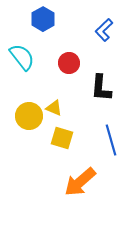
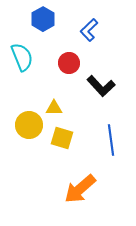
blue L-shape: moved 15 px left
cyan semicircle: rotated 16 degrees clockwise
black L-shape: moved 2 px up; rotated 48 degrees counterclockwise
yellow triangle: rotated 24 degrees counterclockwise
yellow circle: moved 9 px down
blue line: rotated 8 degrees clockwise
orange arrow: moved 7 px down
